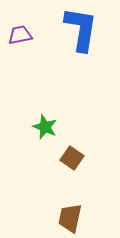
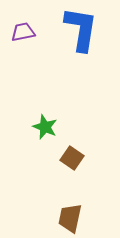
purple trapezoid: moved 3 px right, 3 px up
